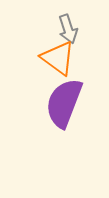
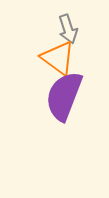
purple semicircle: moved 7 px up
